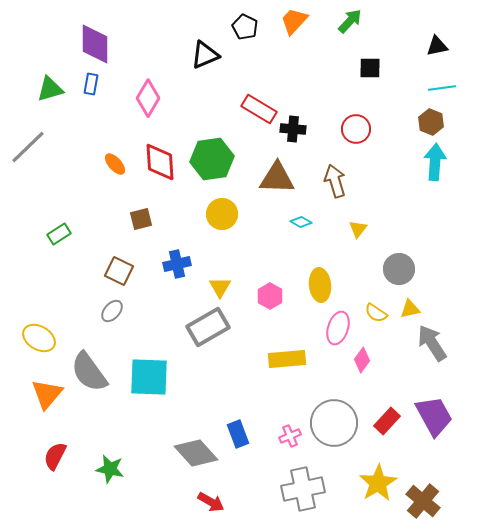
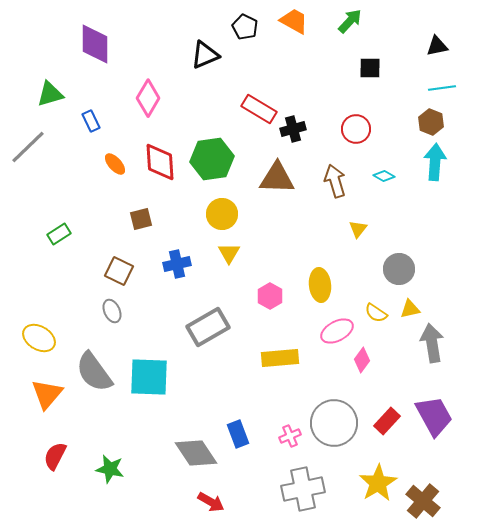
orange trapezoid at (294, 21): rotated 76 degrees clockwise
blue rectangle at (91, 84): moved 37 px down; rotated 35 degrees counterclockwise
green triangle at (50, 89): moved 5 px down
black cross at (293, 129): rotated 20 degrees counterclockwise
cyan diamond at (301, 222): moved 83 px right, 46 px up
yellow triangle at (220, 287): moved 9 px right, 34 px up
gray ellipse at (112, 311): rotated 65 degrees counterclockwise
pink ellipse at (338, 328): moved 1 px left, 3 px down; rotated 44 degrees clockwise
gray arrow at (432, 343): rotated 24 degrees clockwise
yellow rectangle at (287, 359): moved 7 px left, 1 px up
gray semicircle at (89, 372): moved 5 px right
gray diamond at (196, 453): rotated 9 degrees clockwise
